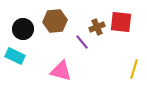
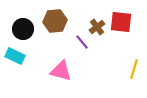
brown cross: rotated 14 degrees counterclockwise
